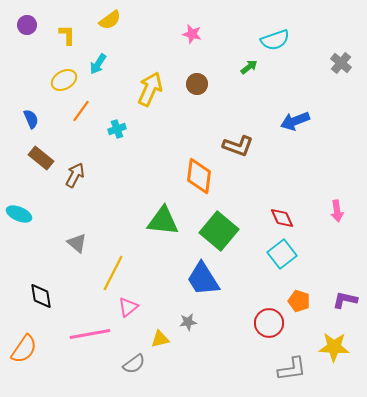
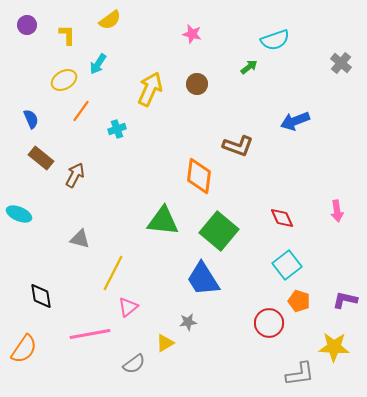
gray triangle: moved 3 px right, 4 px up; rotated 25 degrees counterclockwise
cyan square: moved 5 px right, 11 px down
yellow triangle: moved 5 px right, 4 px down; rotated 18 degrees counterclockwise
gray L-shape: moved 8 px right, 5 px down
